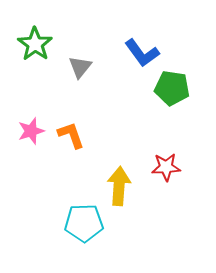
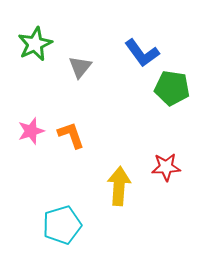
green star: rotated 12 degrees clockwise
cyan pentagon: moved 22 px left, 2 px down; rotated 15 degrees counterclockwise
